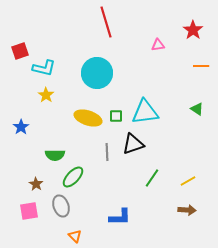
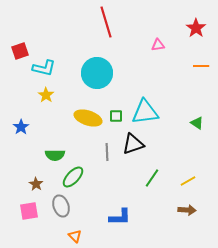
red star: moved 3 px right, 2 px up
green triangle: moved 14 px down
